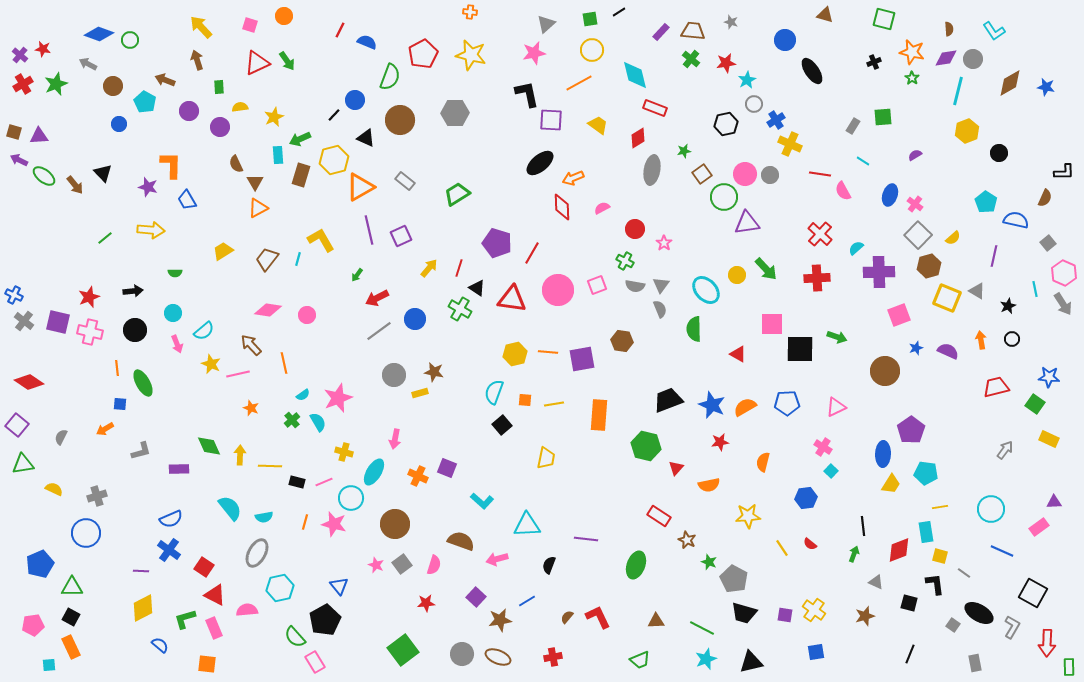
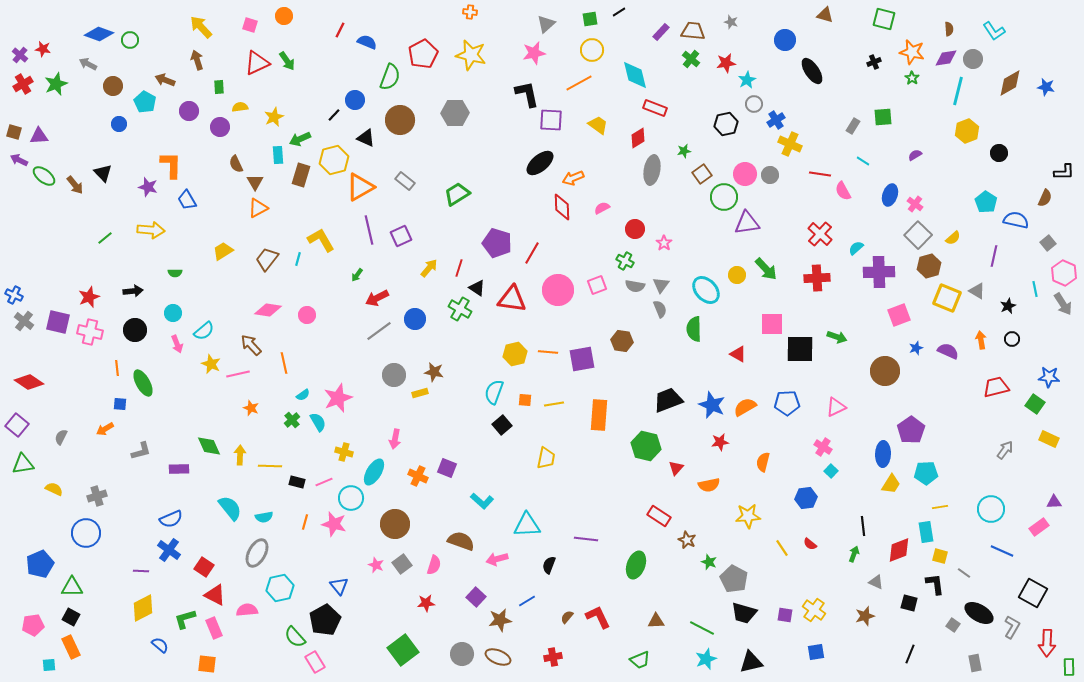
cyan pentagon at (926, 473): rotated 10 degrees counterclockwise
